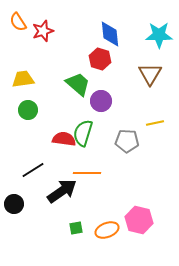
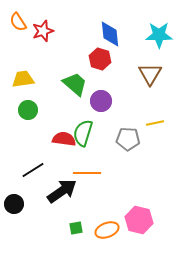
green trapezoid: moved 3 px left
gray pentagon: moved 1 px right, 2 px up
